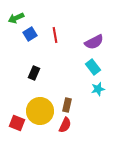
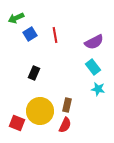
cyan star: rotated 24 degrees clockwise
